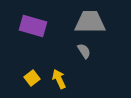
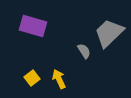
gray trapezoid: moved 19 px right, 11 px down; rotated 44 degrees counterclockwise
